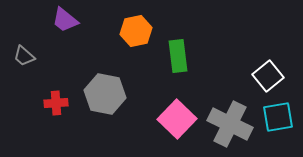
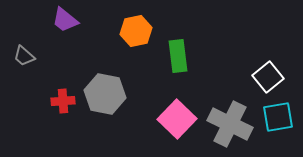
white square: moved 1 px down
red cross: moved 7 px right, 2 px up
